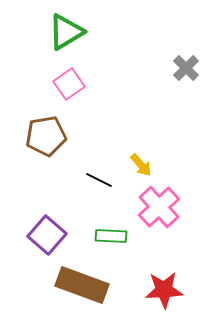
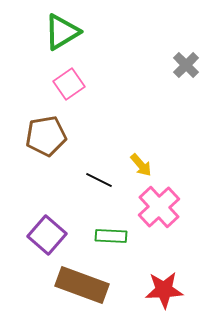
green triangle: moved 4 px left
gray cross: moved 3 px up
